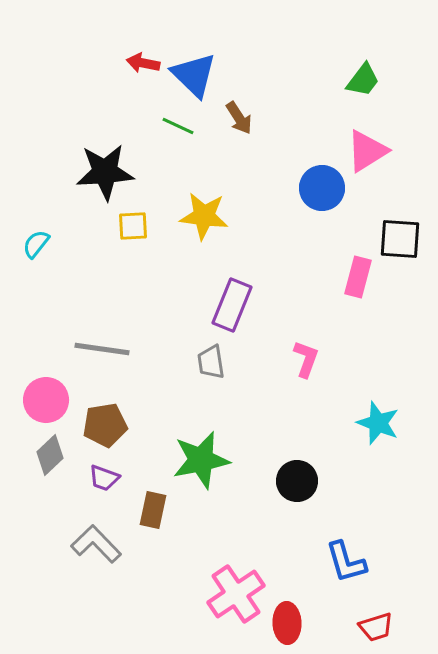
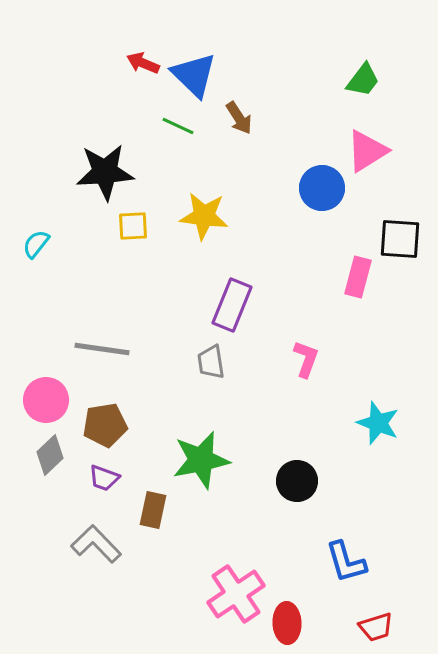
red arrow: rotated 12 degrees clockwise
